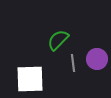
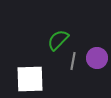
purple circle: moved 1 px up
gray line: moved 2 px up; rotated 18 degrees clockwise
